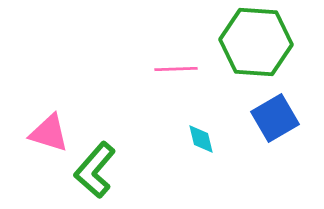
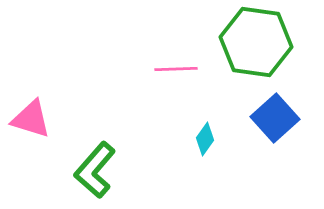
green hexagon: rotated 4 degrees clockwise
blue square: rotated 12 degrees counterclockwise
pink triangle: moved 18 px left, 14 px up
cyan diamond: moved 4 px right; rotated 48 degrees clockwise
